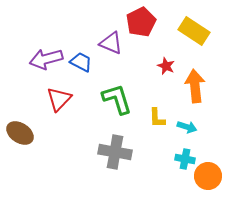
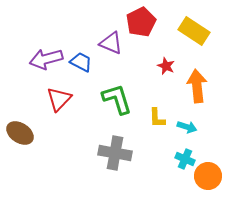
orange arrow: moved 2 px right
gray cross: moved 1 px down
cyan cross: rotated 12 degrees clockwise
